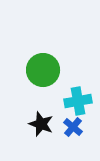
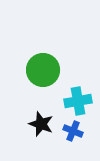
blue cross: moved 4 px down; rotated 18 degrees counterclockwise
